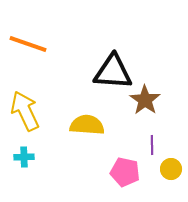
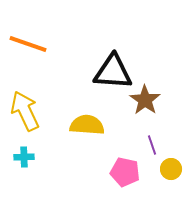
purple line: rotated 18 degrees counterclockwise
